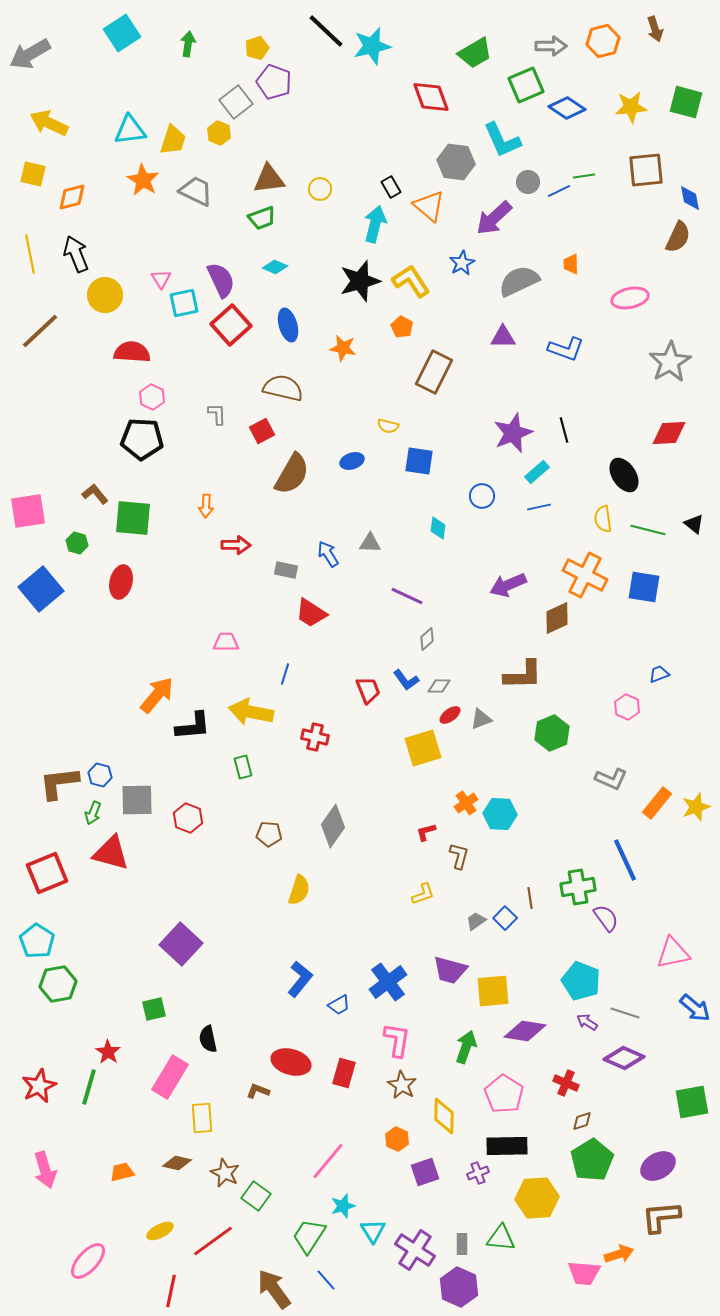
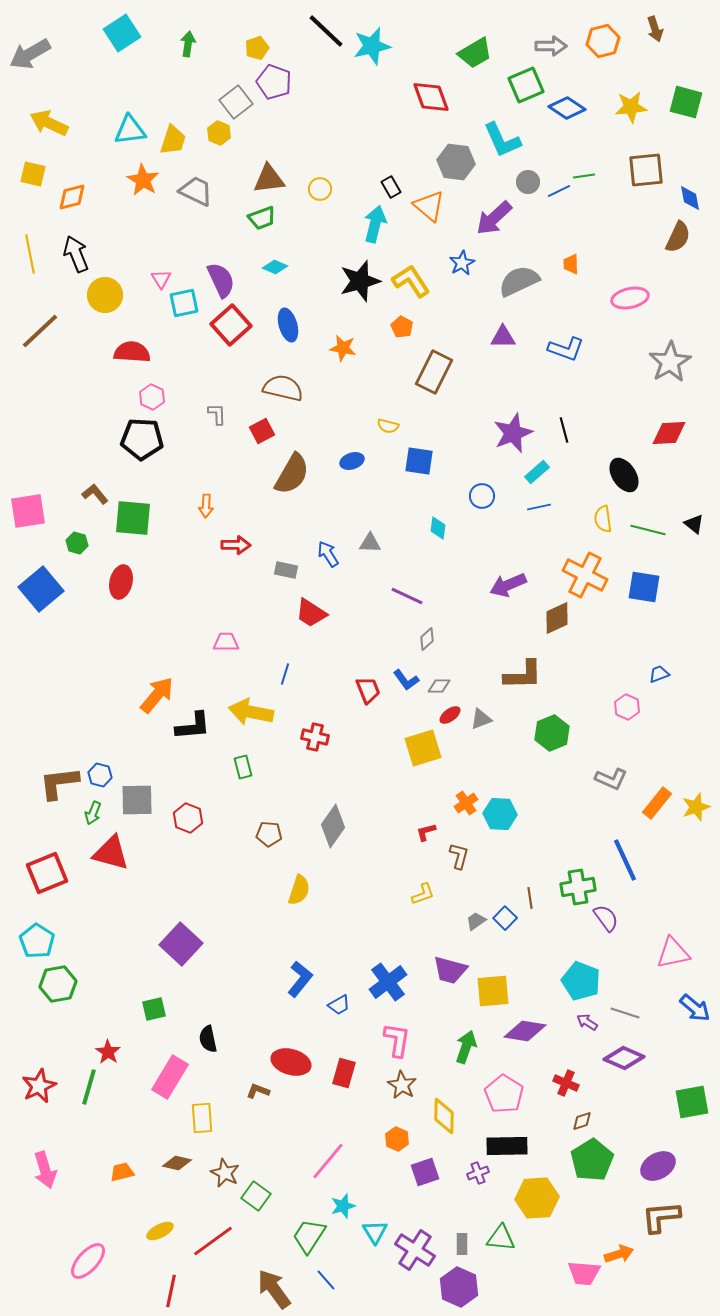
cyan triangle at (373, 1231): moved 2 px right, 1 px down
